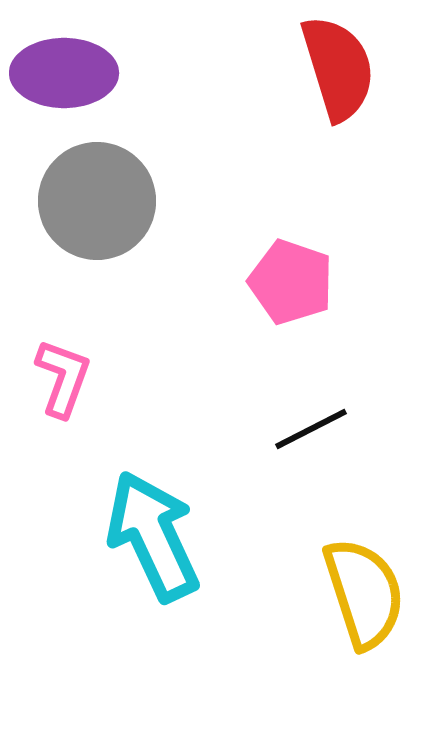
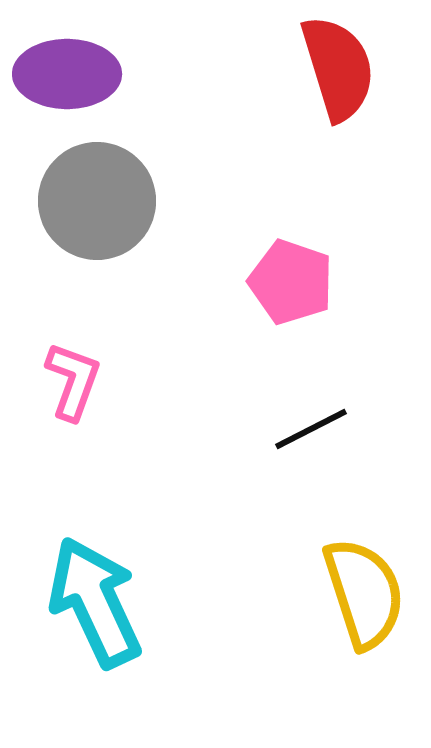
purple ellipse: moved 3 px right, 1 px down
pink L-shape: moved 10 px right, 3 px down
cyan arrow: moved 58 px left, 66 px down
